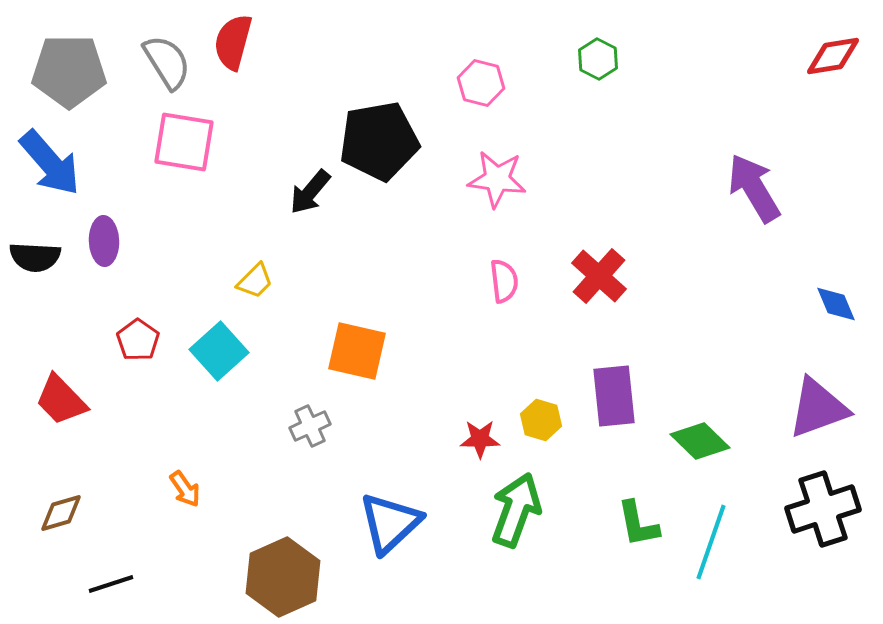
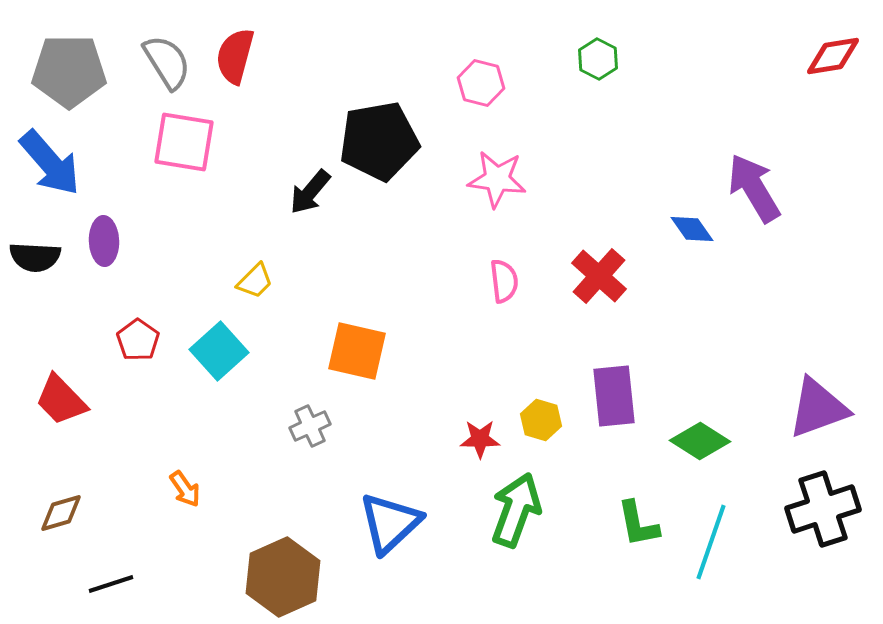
red semicircle: moved 2 px right, 14 px down
blue diamond: moved 144 px left, 75 px up; rotated 12 degrees counterclockwise
green diamond: rotated 12 degrees counterclockwise
